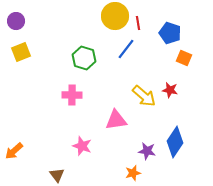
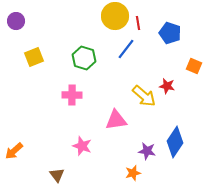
yellow square: moved 13 px right, 5 px down
orange square: moved 10 px right, 8 px down
red star: moved 3 px left, 4 px up
